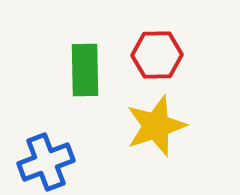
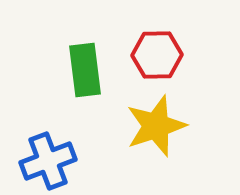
green rectangle: rotated 6 degrees counterclockwise
blue cross: moved 2 px right, 1 px up
